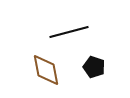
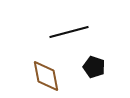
brown diamond: moved 6 px down
